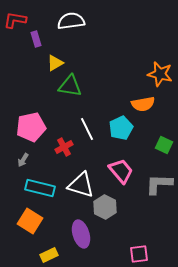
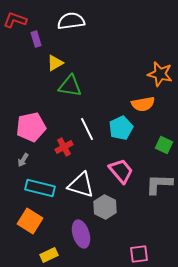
red L-shape: rotated 10 degrees clockwise
